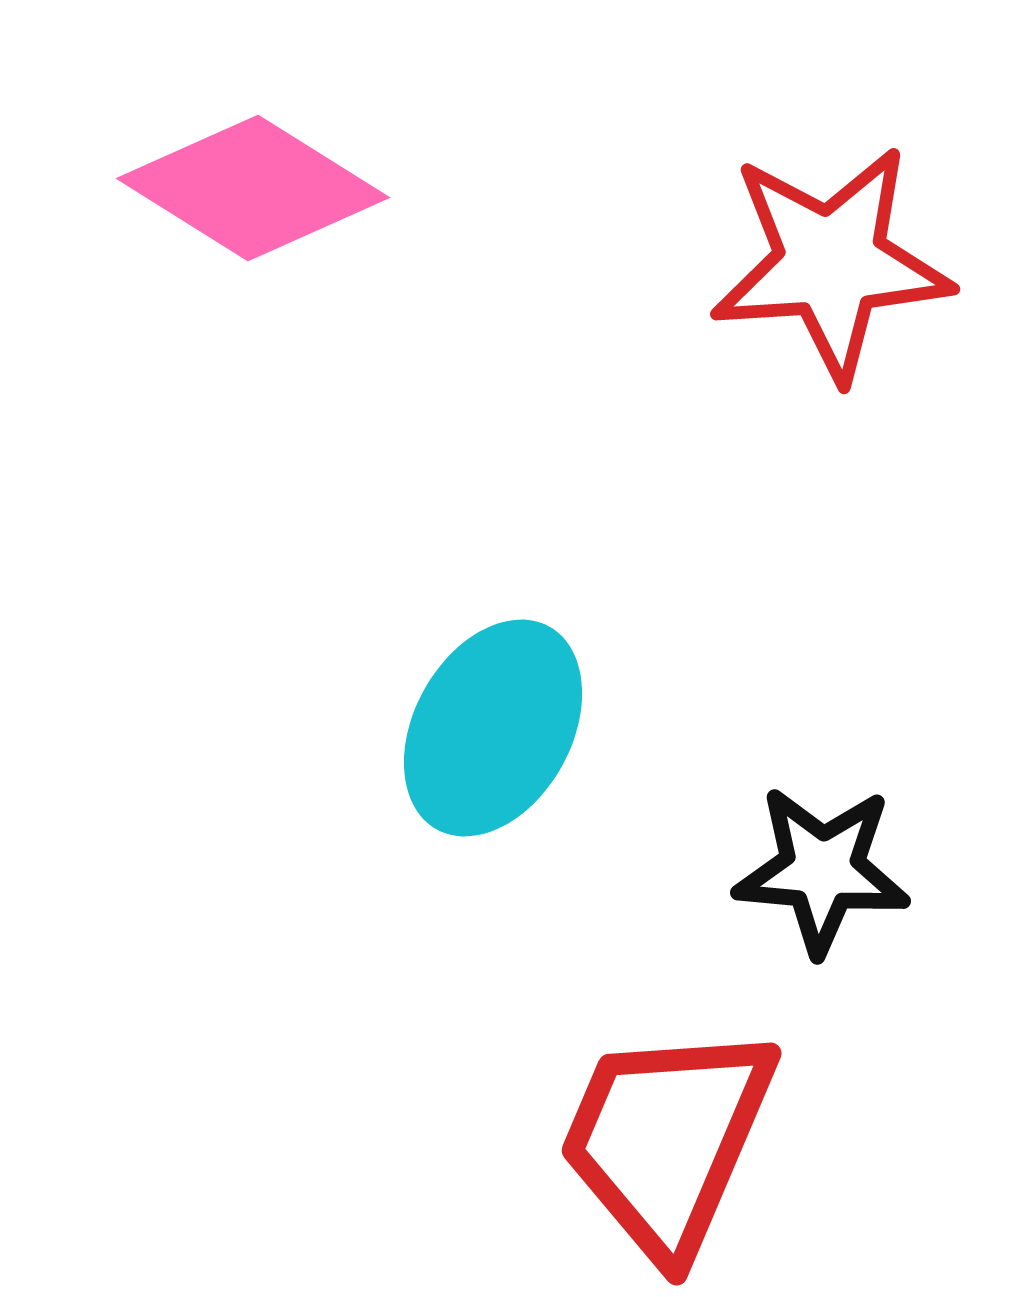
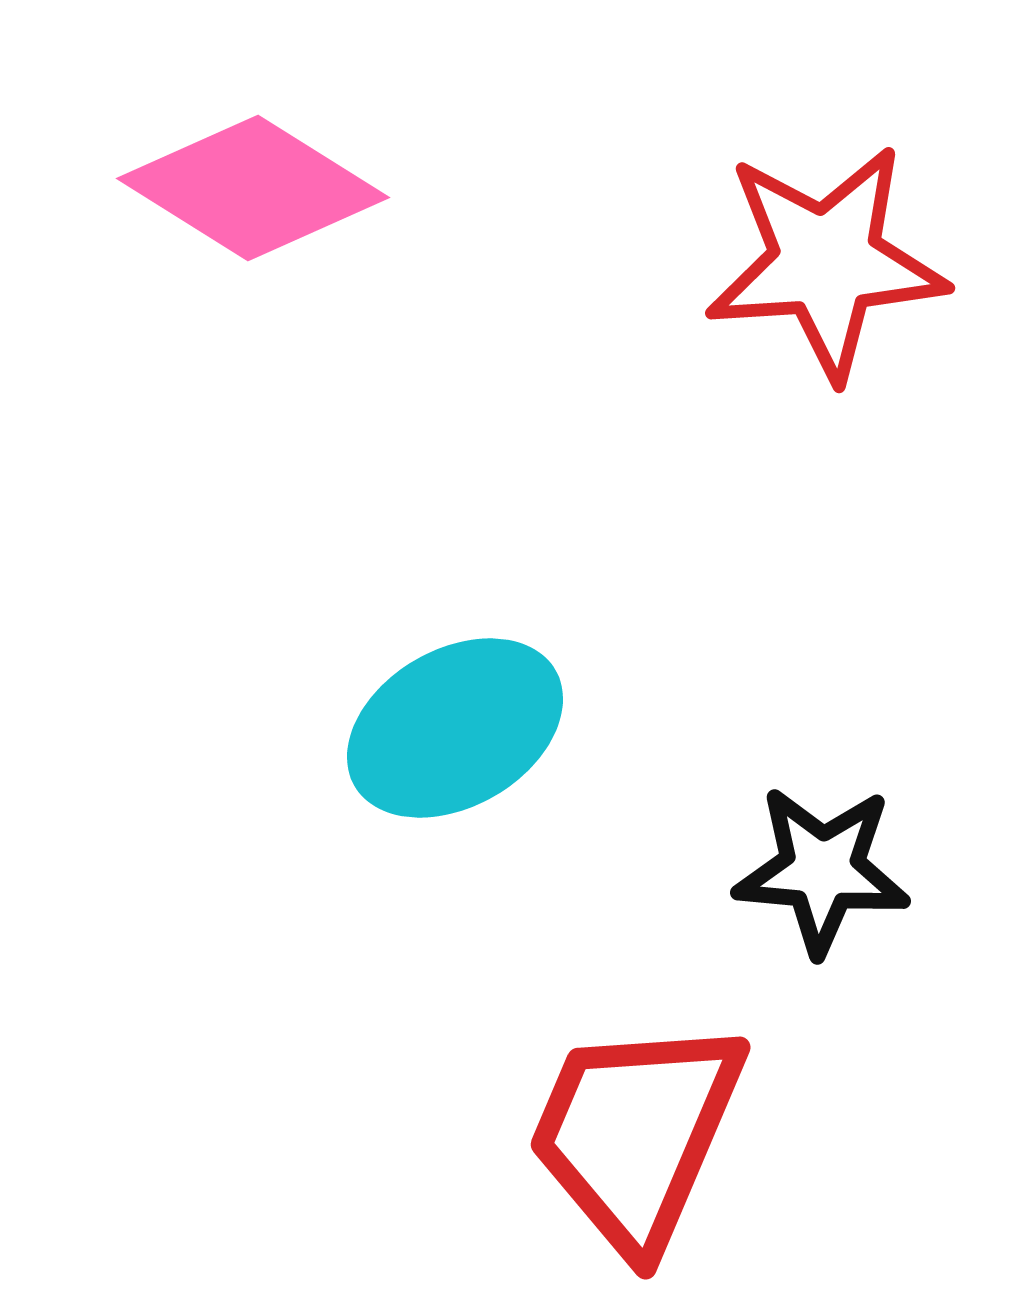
red star: moved 5 px left, 1 px up
cyan ellipse: moved 38 px left; rotated 31 degrees clockwise
red trapezoid: moved 31 px left, 6 px up
